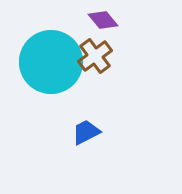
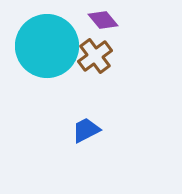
cyan circle: moved 4 px left, 16 px up
blue trapezoid: moved 2 px up
